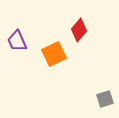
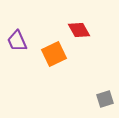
red diamond: rotated 70 degrees counterclockwise
